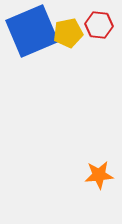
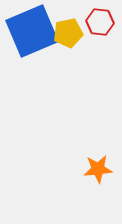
red hexagon: moved 1 px right, 3 px up
orange star: moved 1 px left, 6 px up
